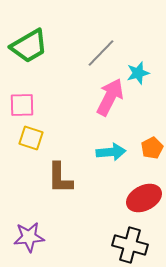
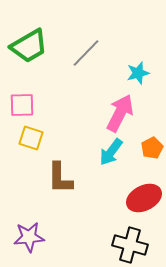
gray line: moved 15 px left
pink arrow: moved 10 px right, 16 px down
cyan arrow: rotated 132 degrees clockwise
